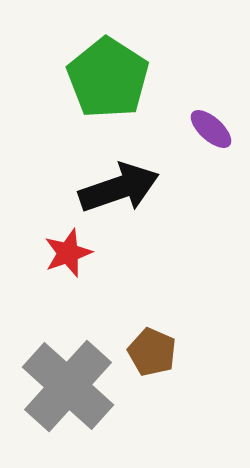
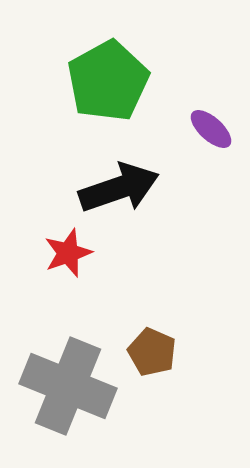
green pentagon: moved 3 px down; rotated 10 degrees clockwise
gray cross: rotated 20 degrees counterclockwise
